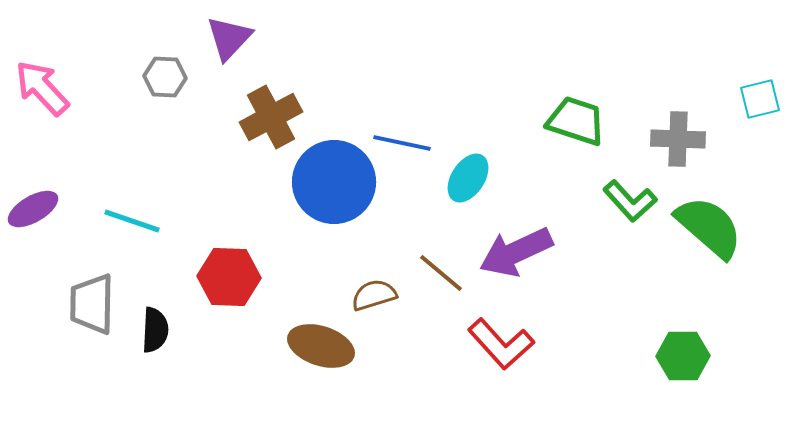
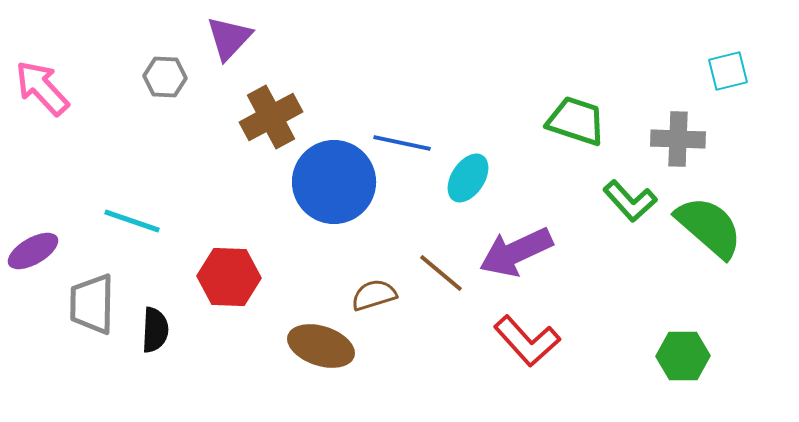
cyan square: moved 32 px left, 28 px up
purple ellipse: moved 42 px down
red L-shape: moved 26 px right, 3 px up
